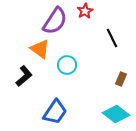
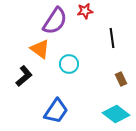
red star: rotated 21 degrees clockwise
black line: rotated 18 degrees clockwise
cyan circle: moved 2 px right, 1 px up
brown rectangle: rotated 48 degrees counterclockwise
blue trapezoid: moved 1 px right, 1 px up
